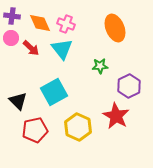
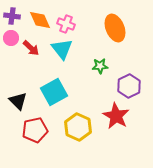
orange diamond: moved 3 px up
